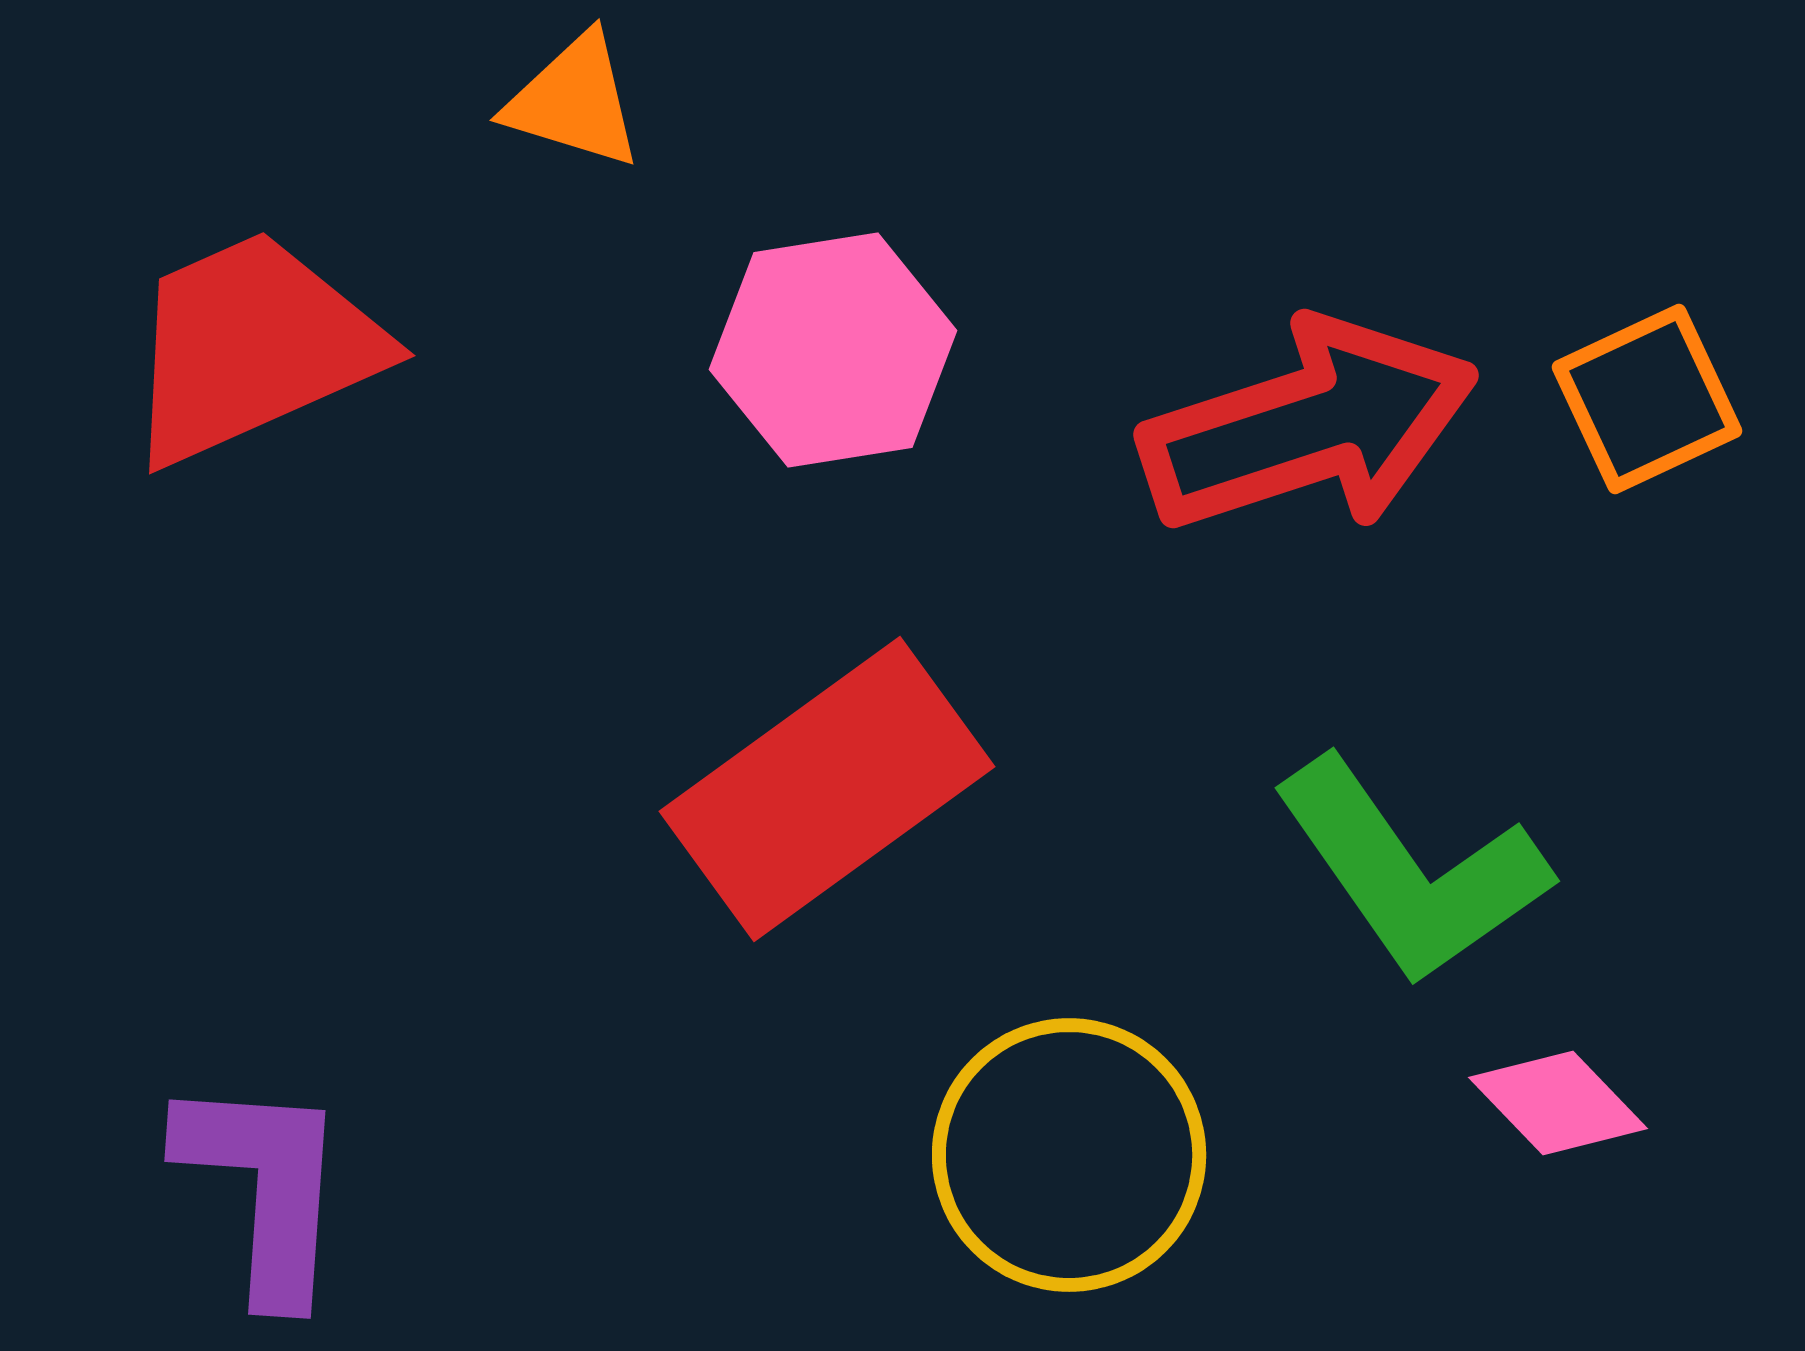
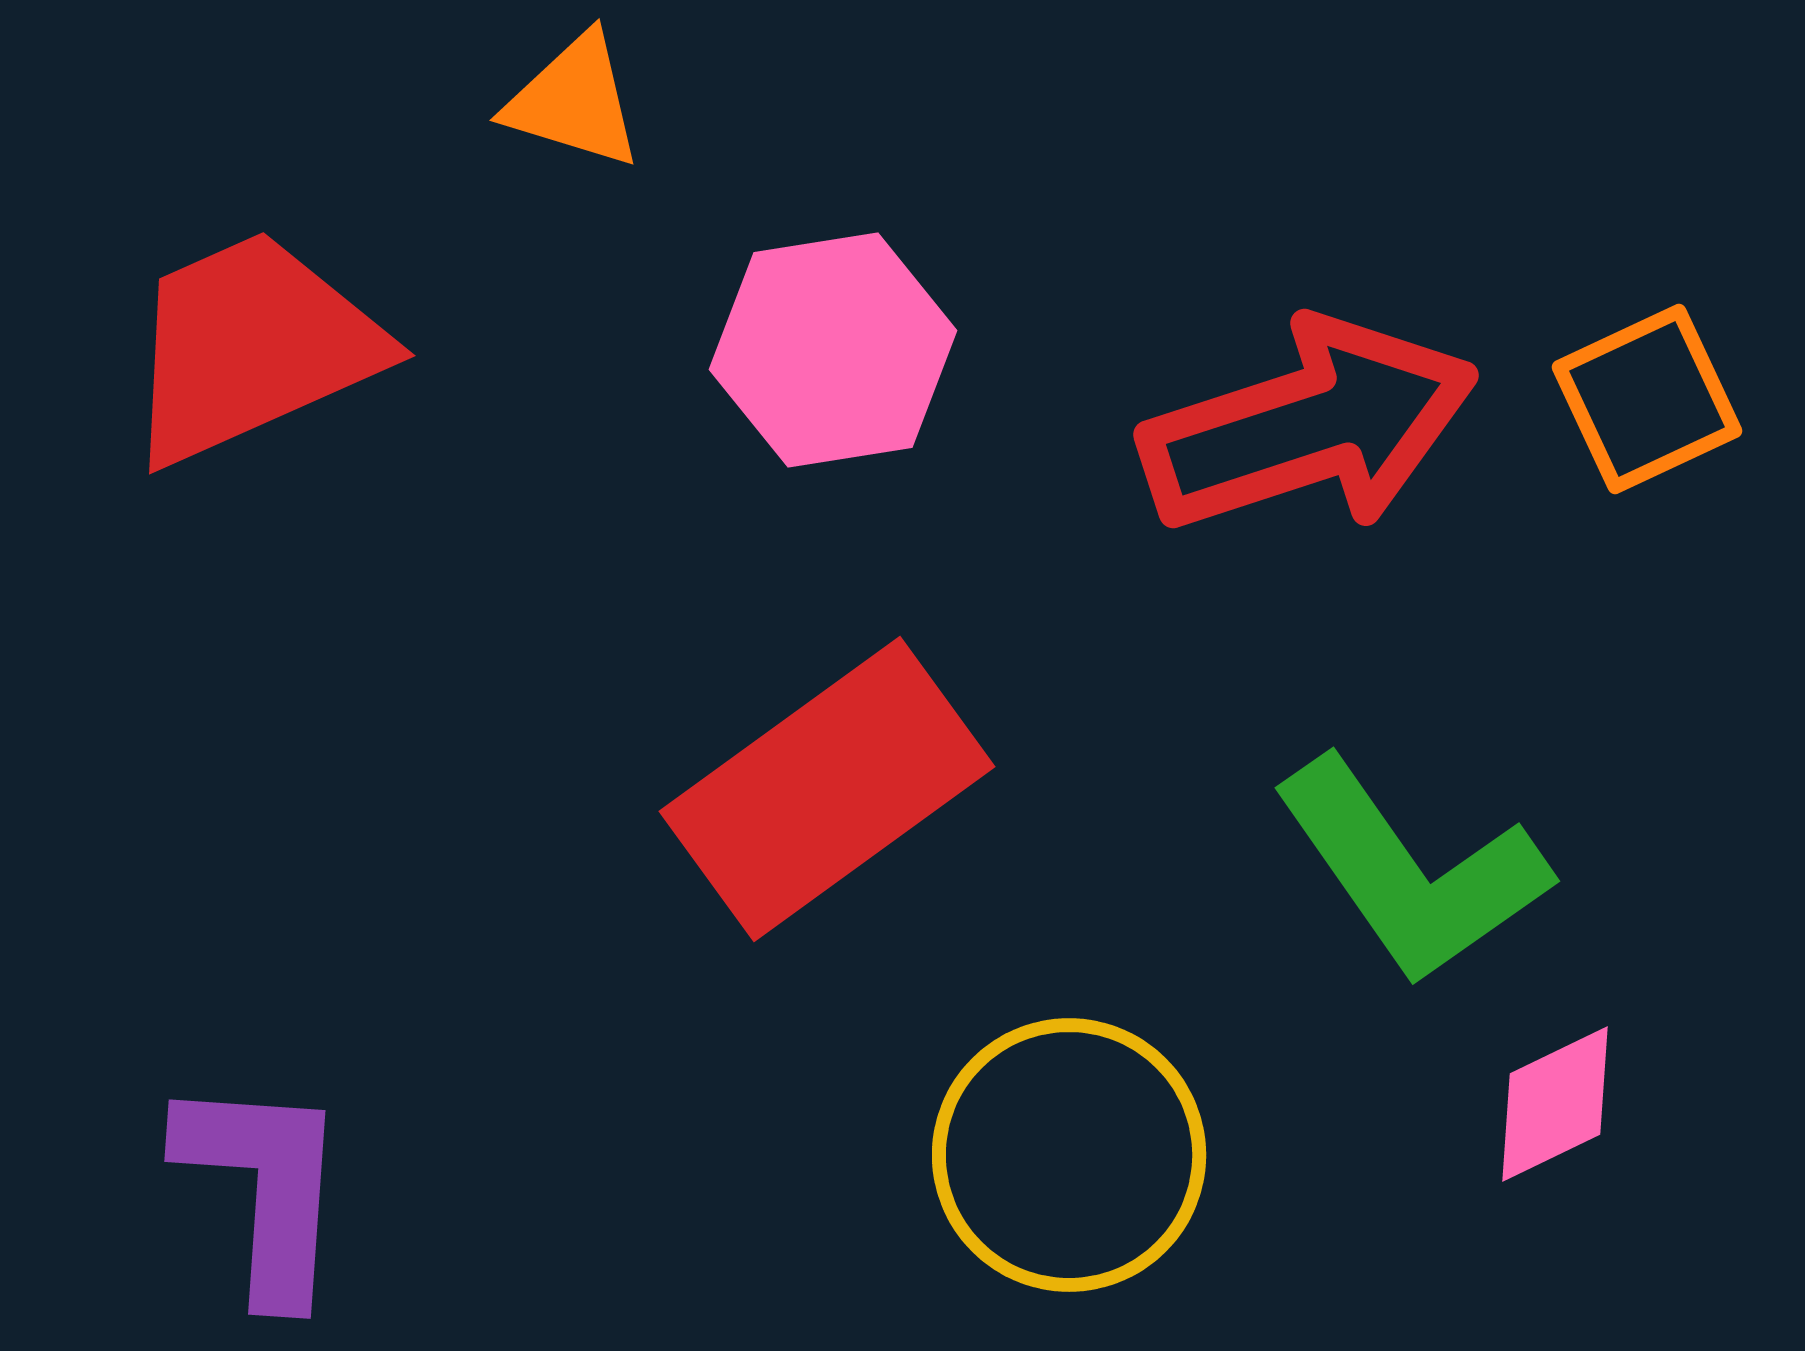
pink diamond: moved 3 px left, 1 px down; rotated 72 degrees counterclockwise
